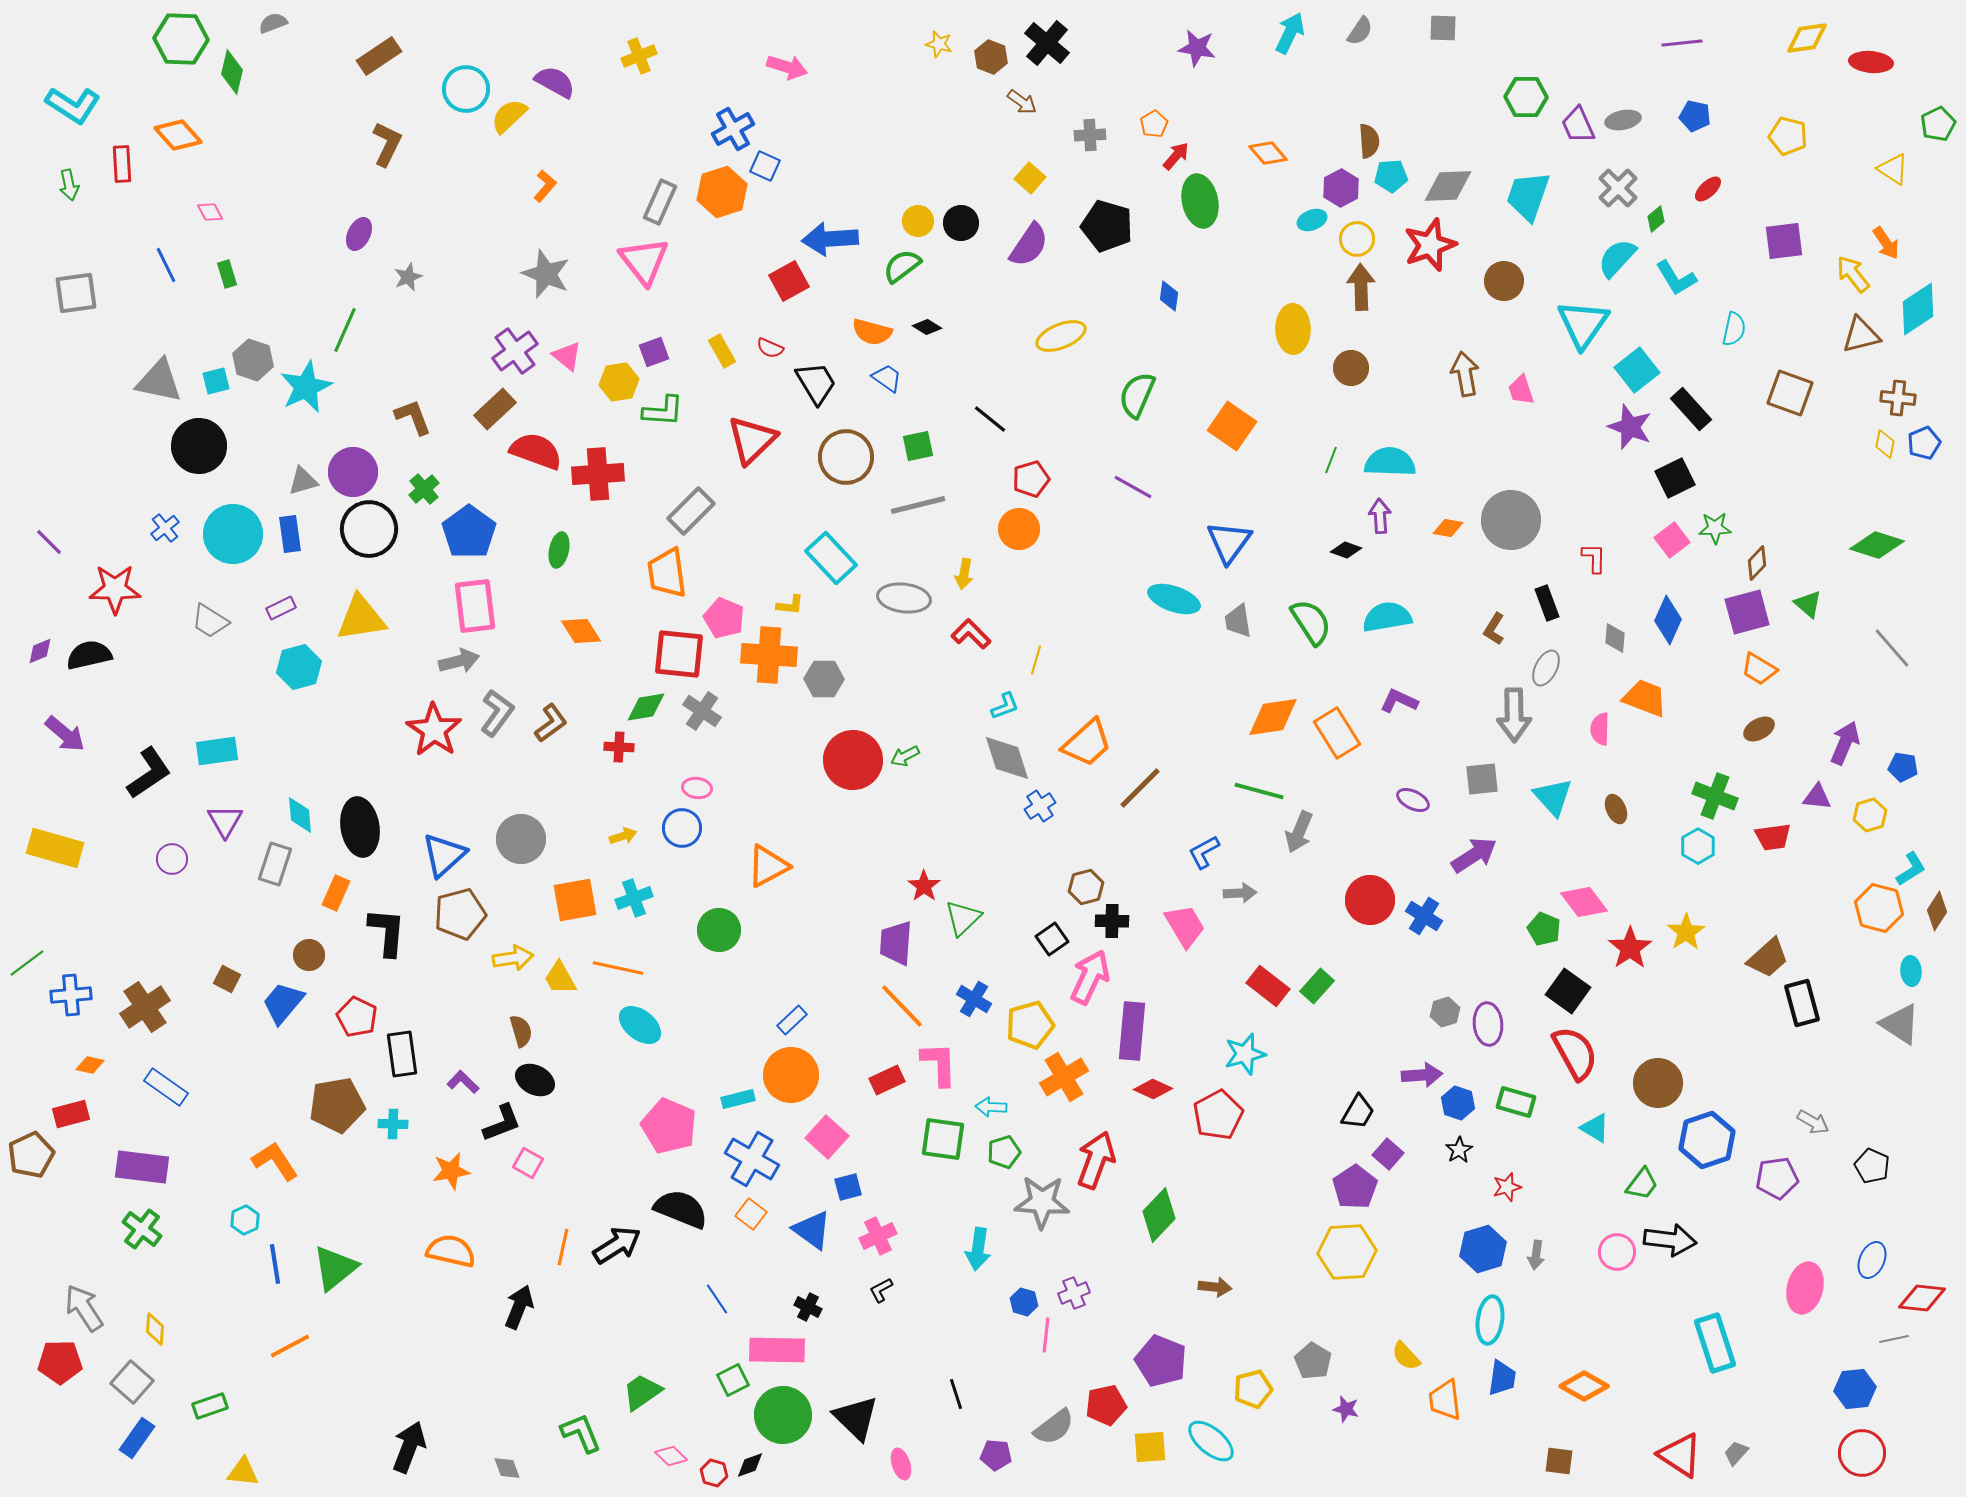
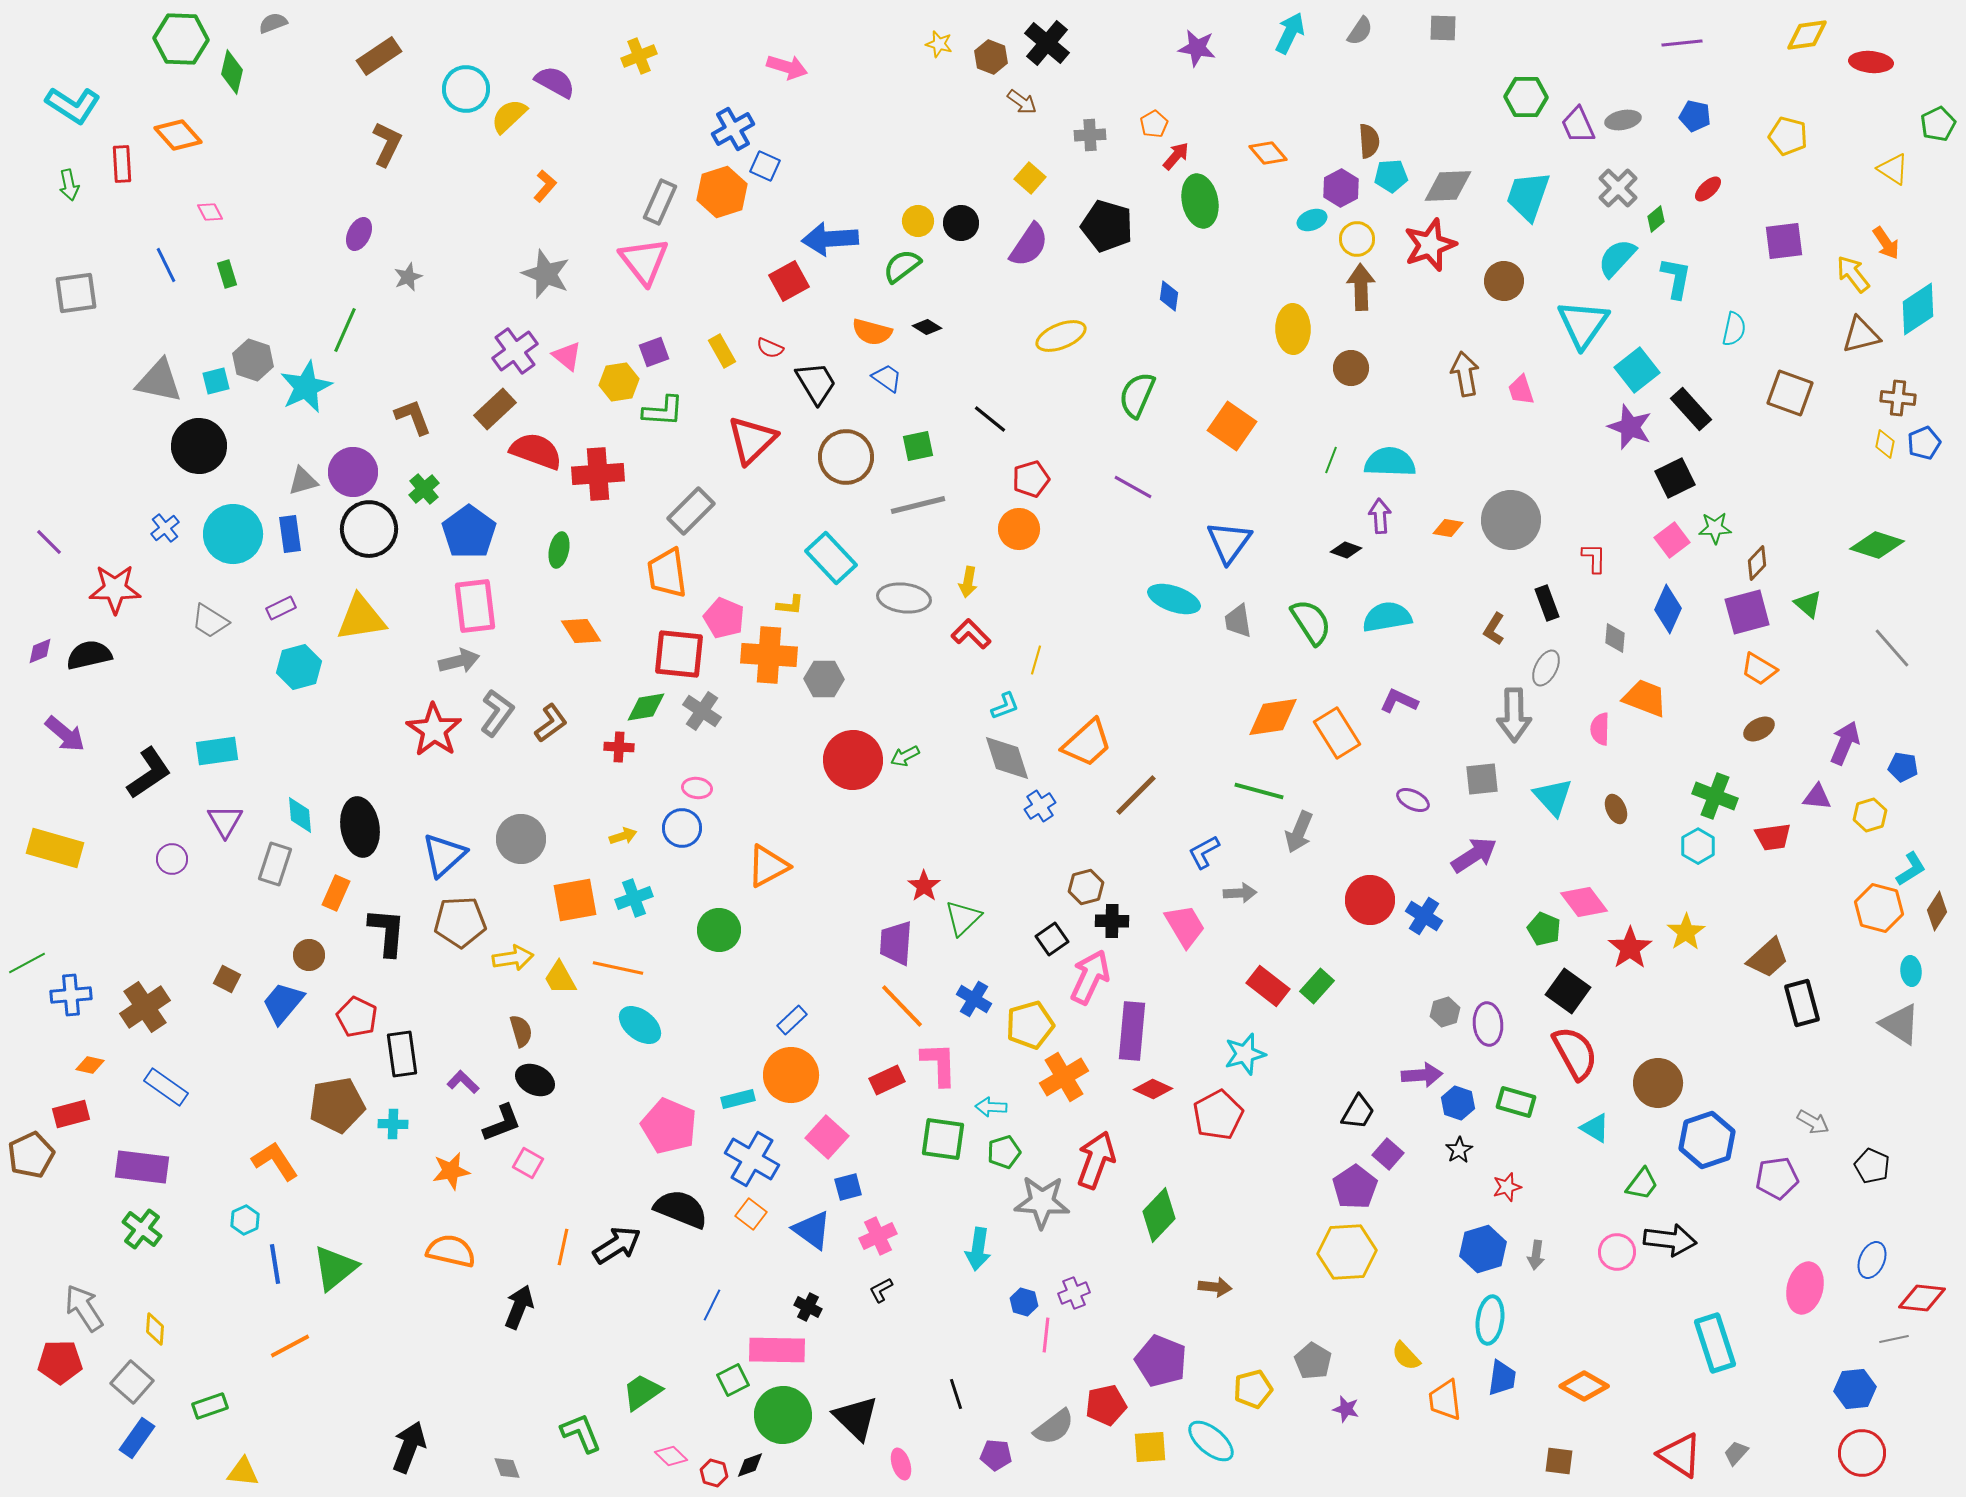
yellow diamond at (1807, 38): moved 3 px up
cyan L-shape at (1676, 278): rotated 138 degrees counterclockwise
yellow arrow at (964, 574): moved 4 px right, 8 px down
blue diamond at (1668, 620): moved 11 px up
brown line at (1140, 788): moved 4 px left, 7 px down
brown pentagon at (460, 914): moved 8 px down; rotated 12 degrees clockwise
green line at (27, 963): rotated 9 degrees clockwise
blue line at (717, 1299): moved 5 px left, 6 px down; rotated 60 degrees clockwise
